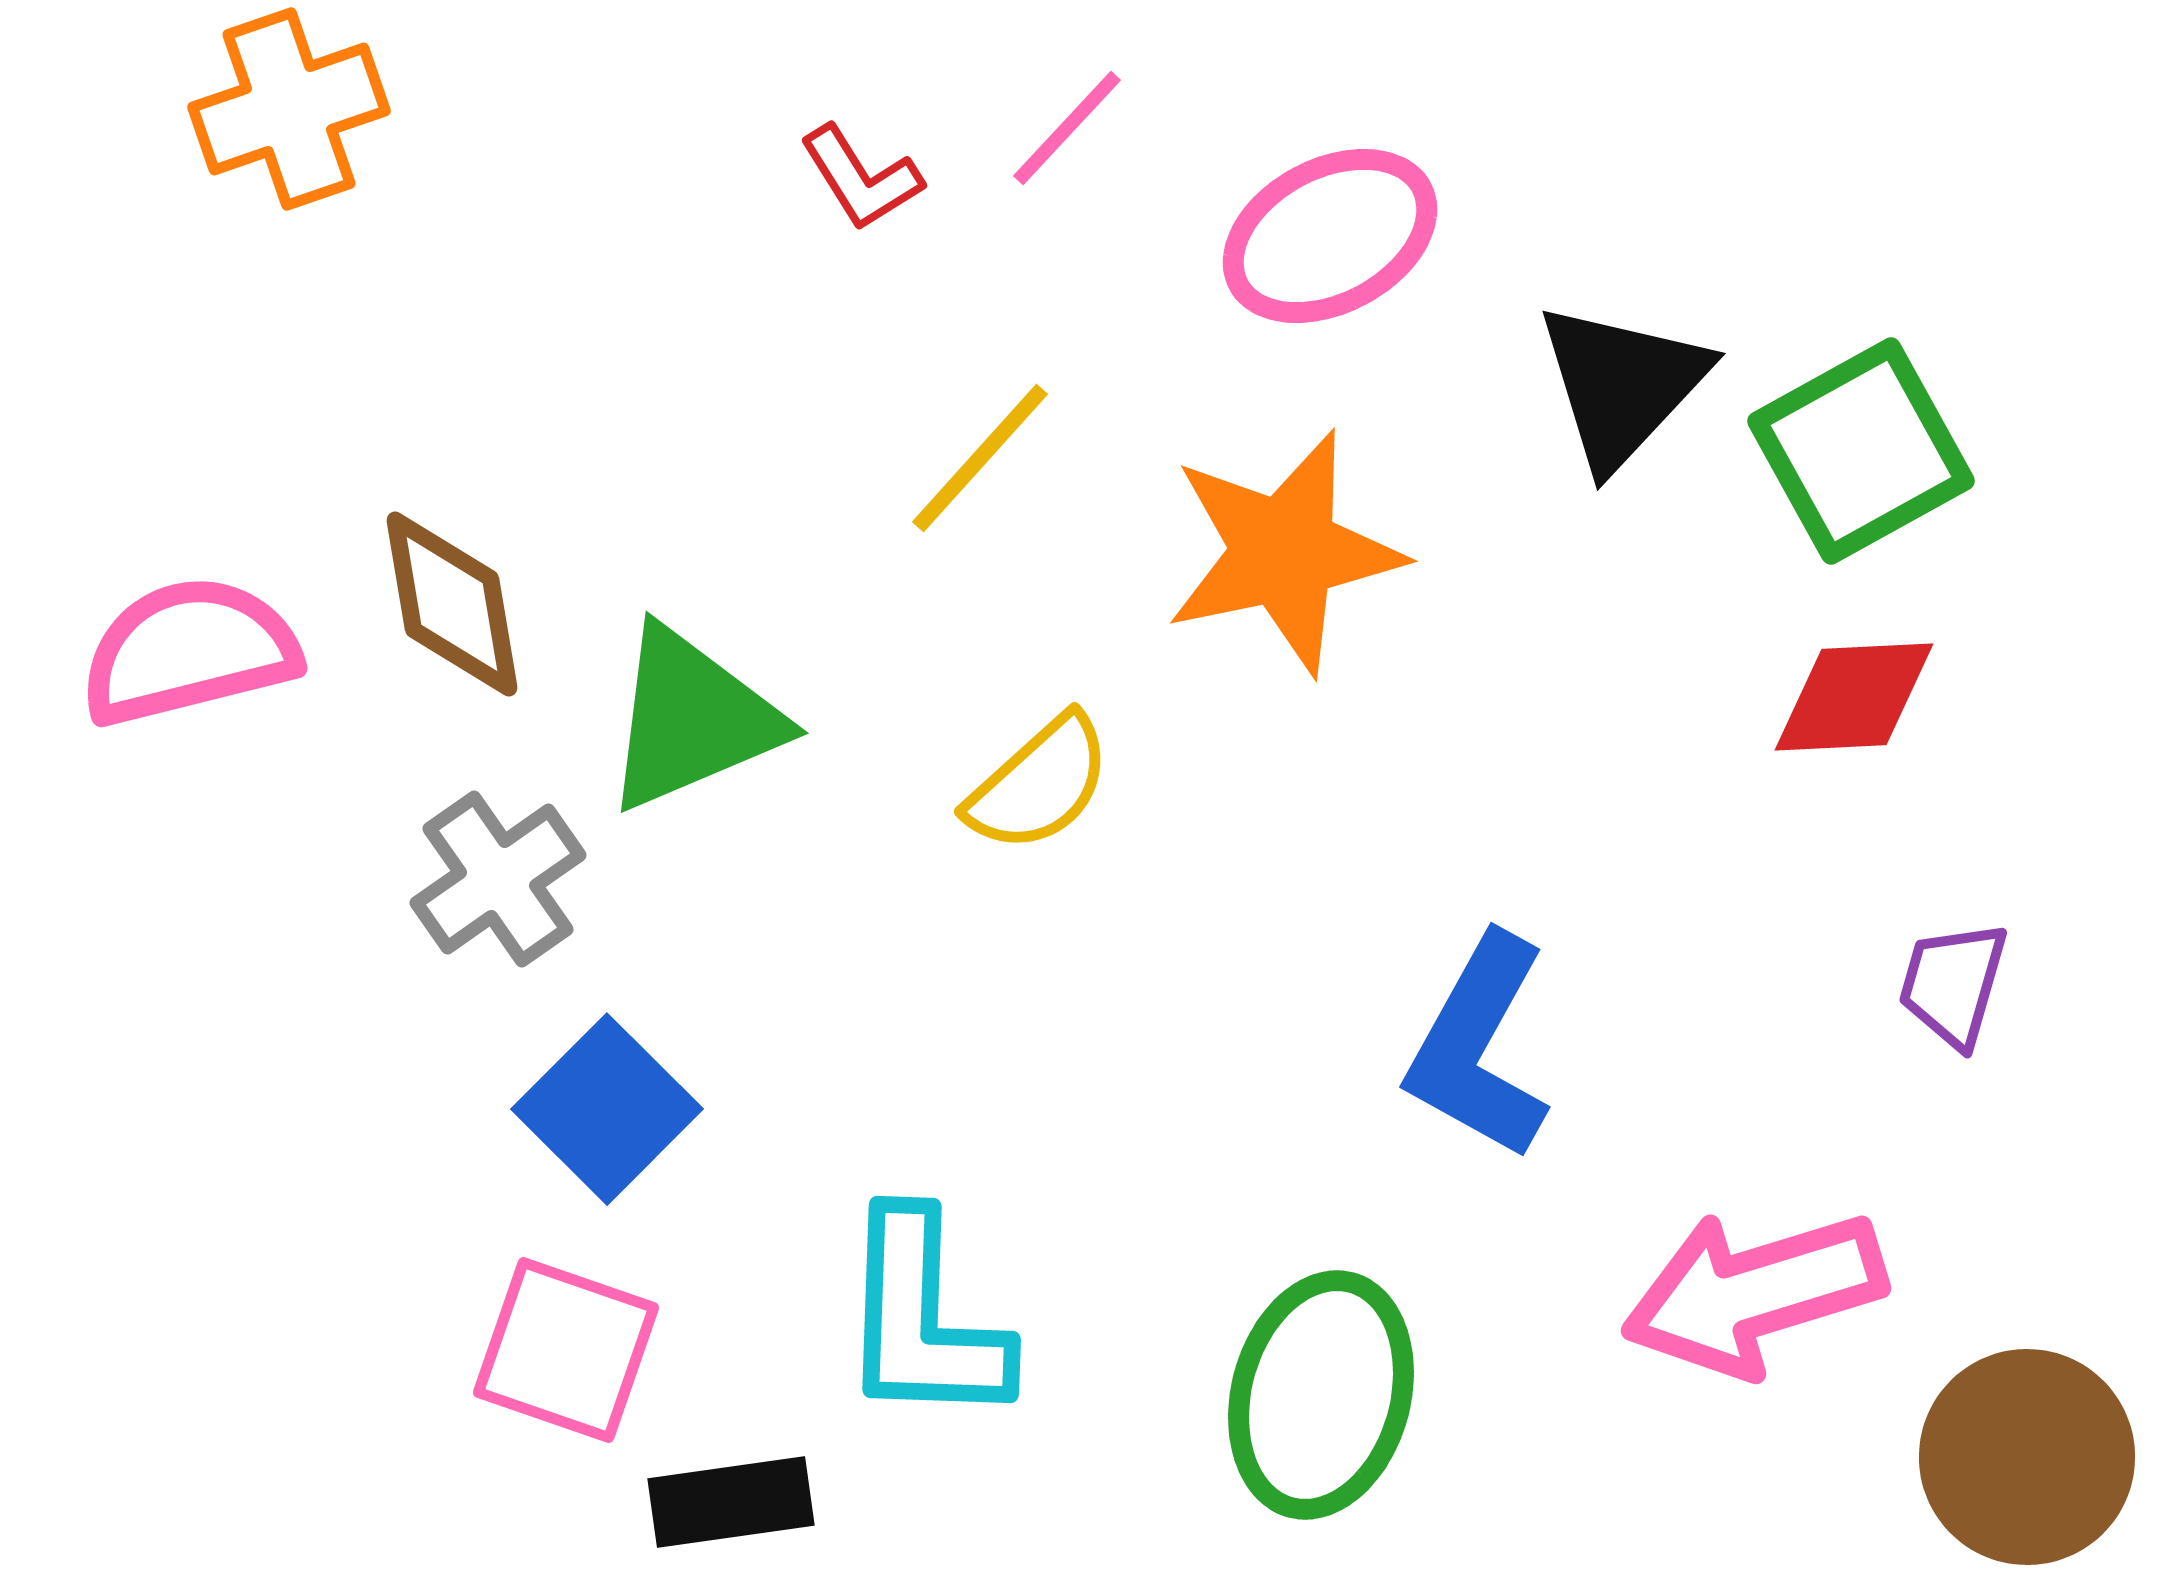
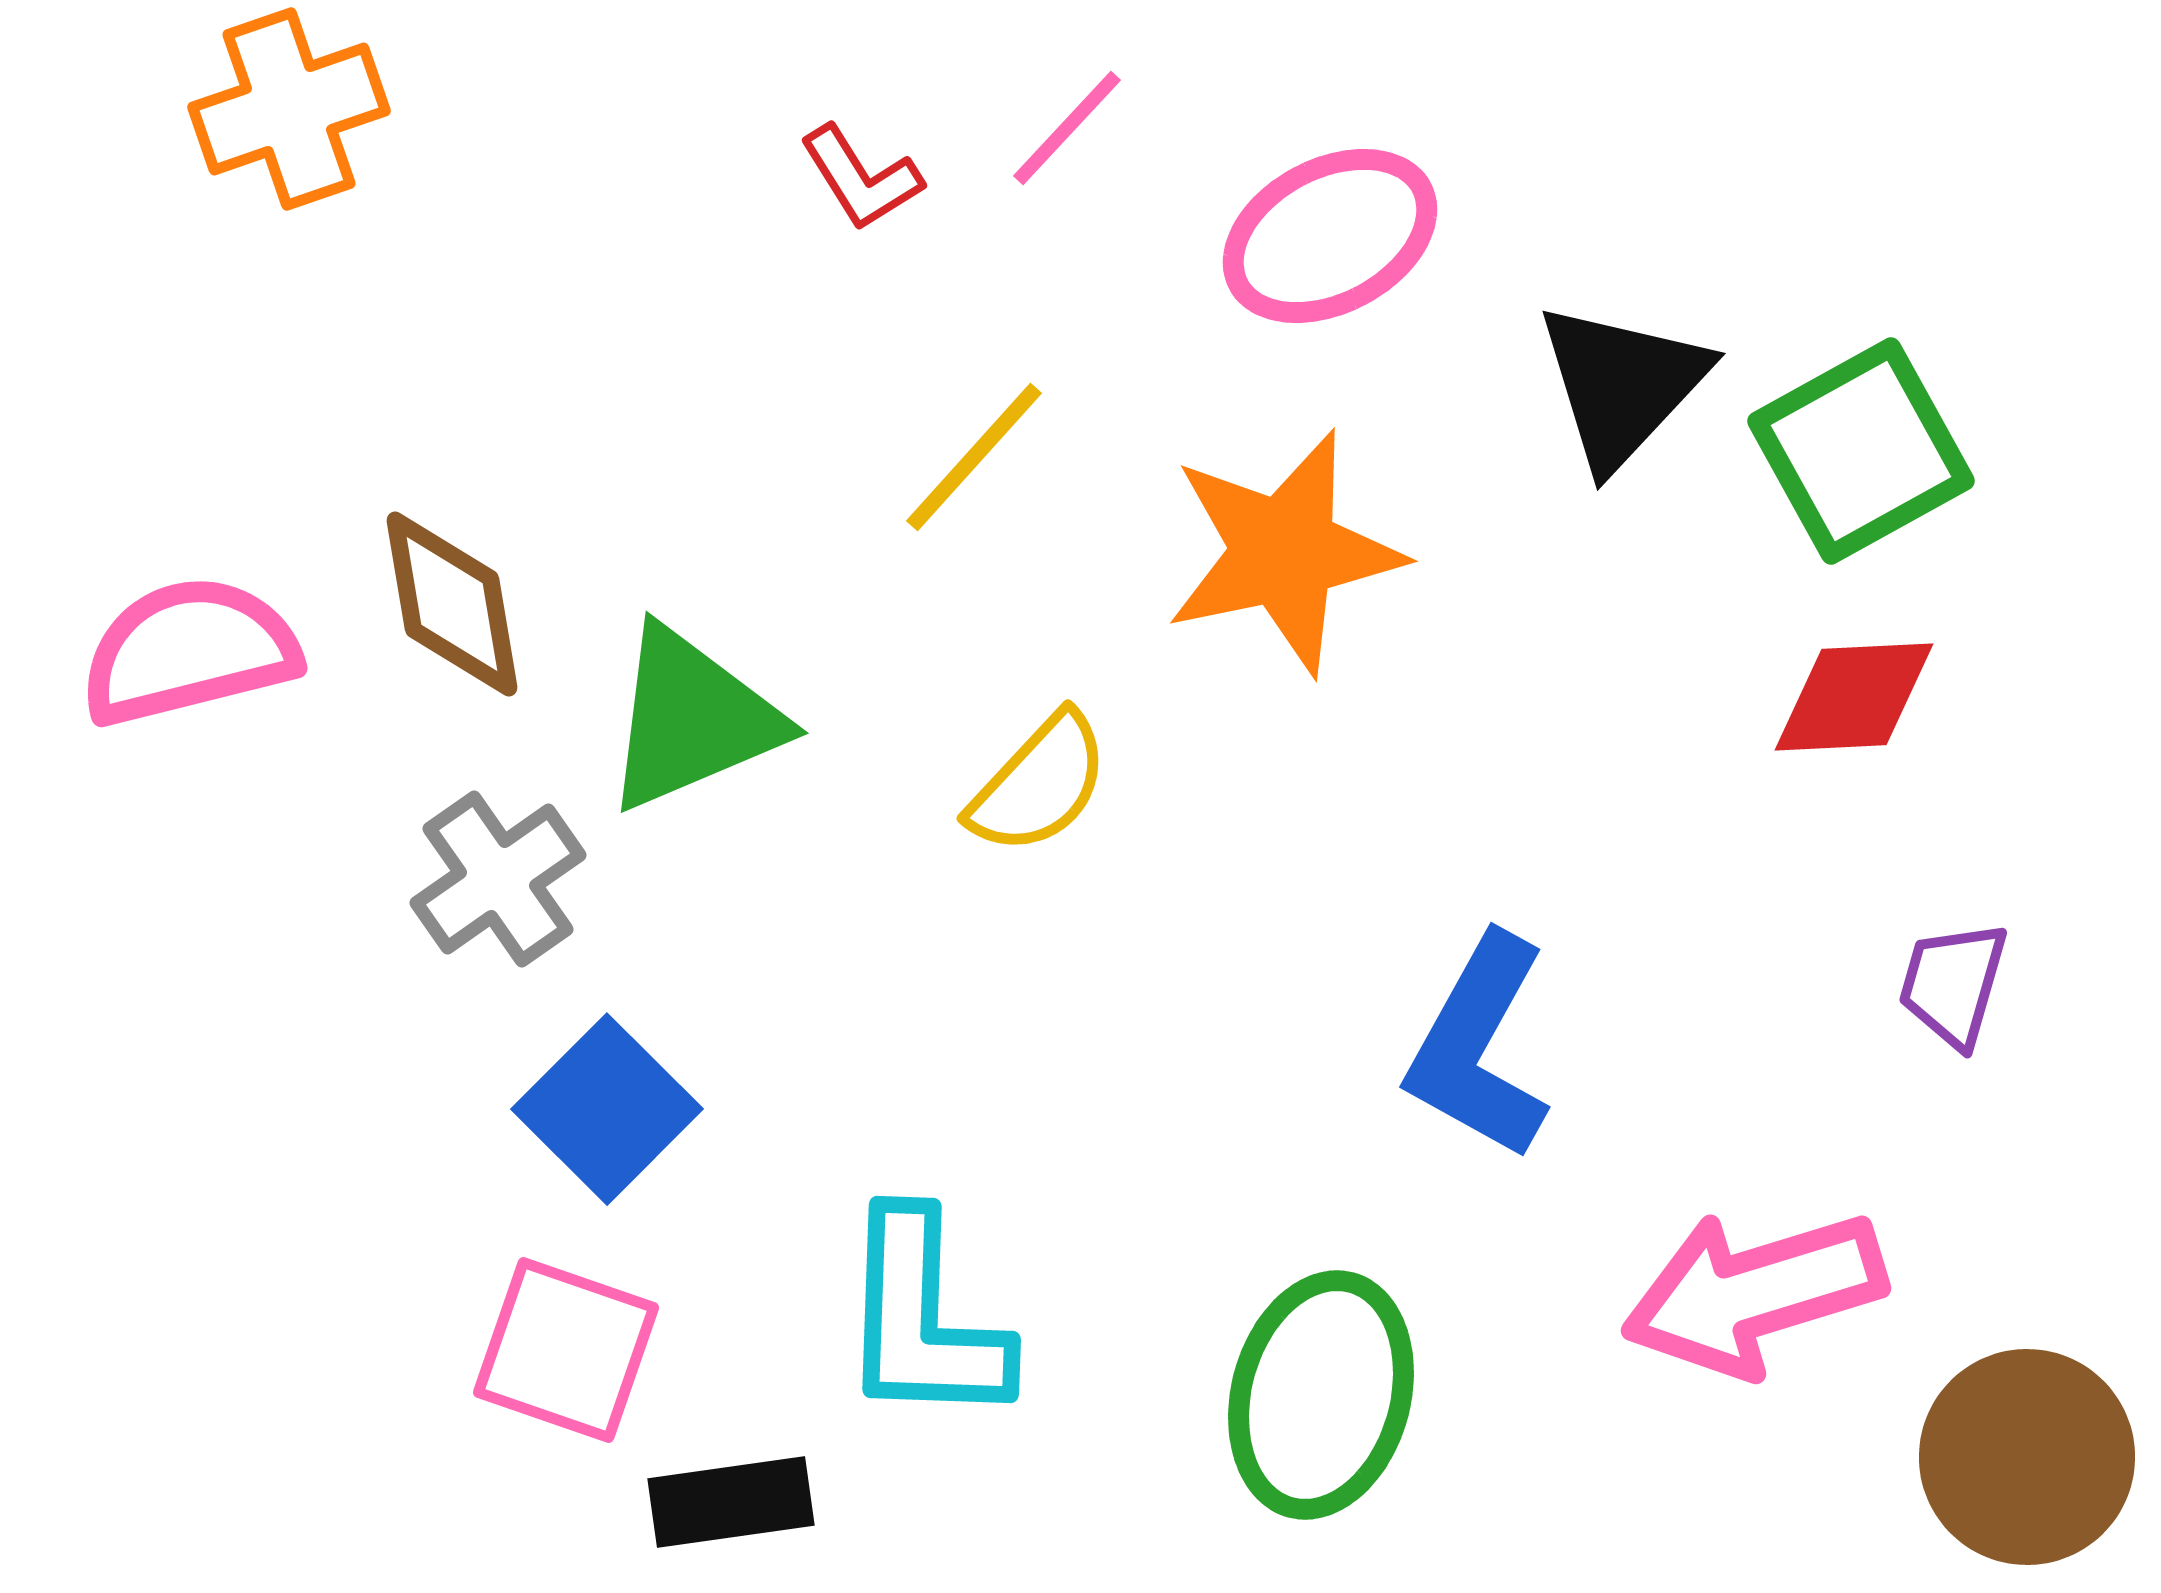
yellow line: moved 6 px left, 1 px up
yellow semicircle: rotated 5 degrees counterclockwise
